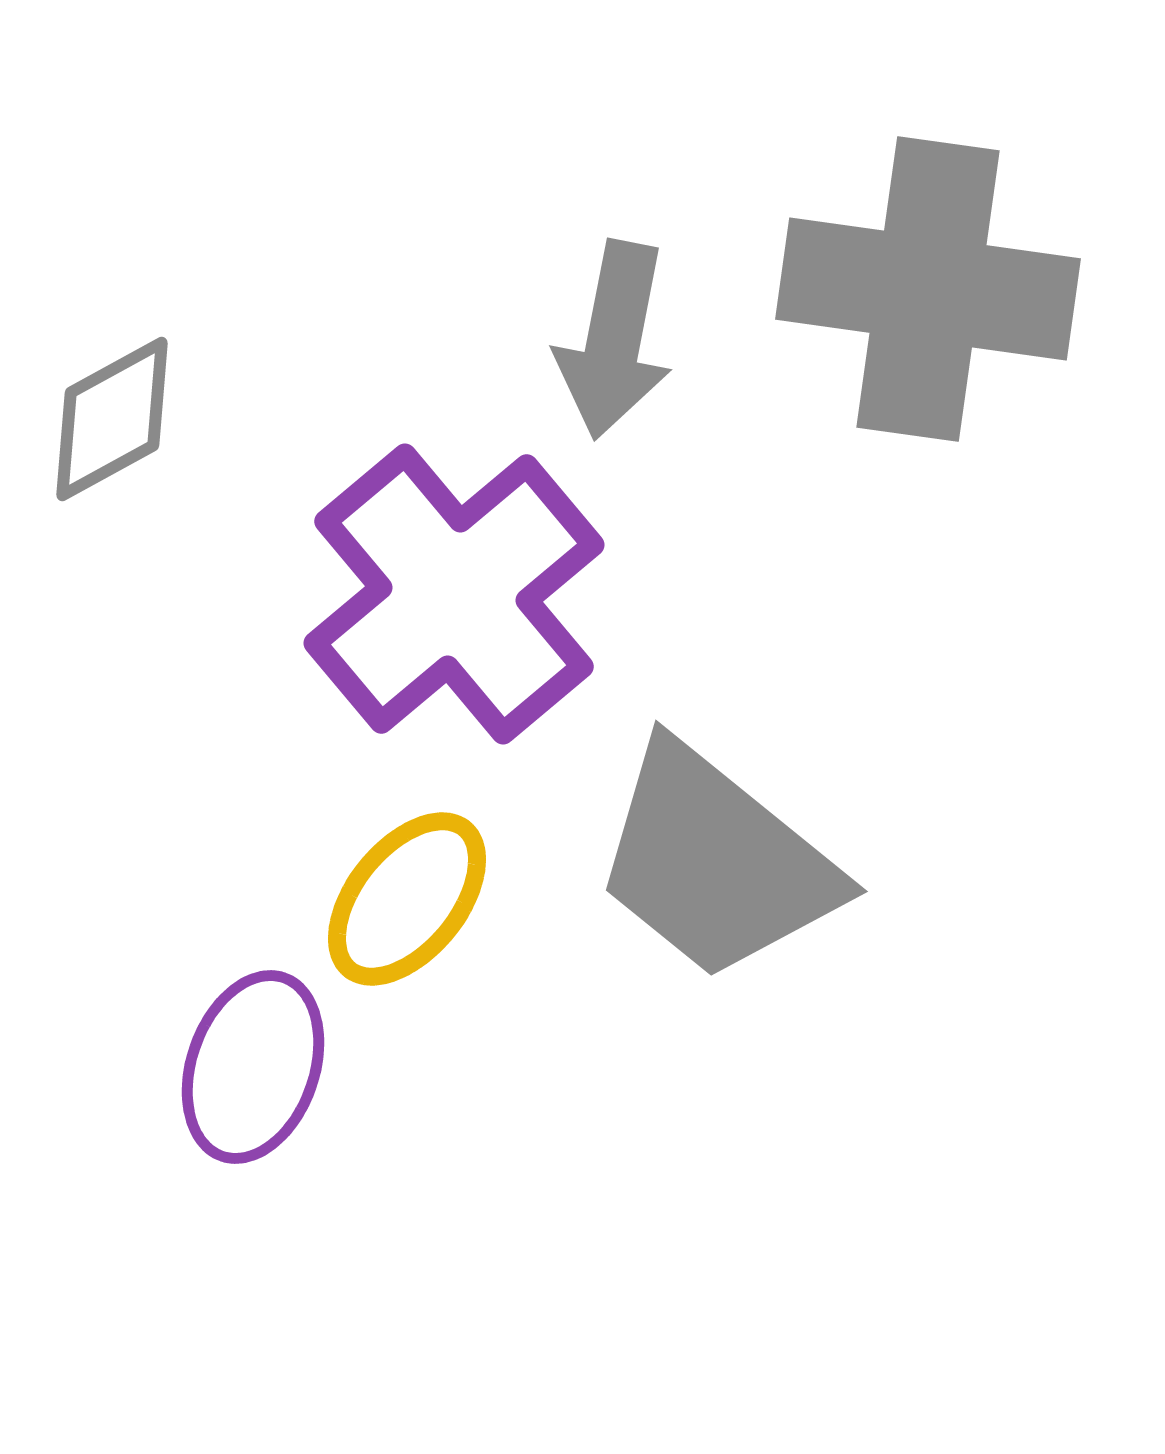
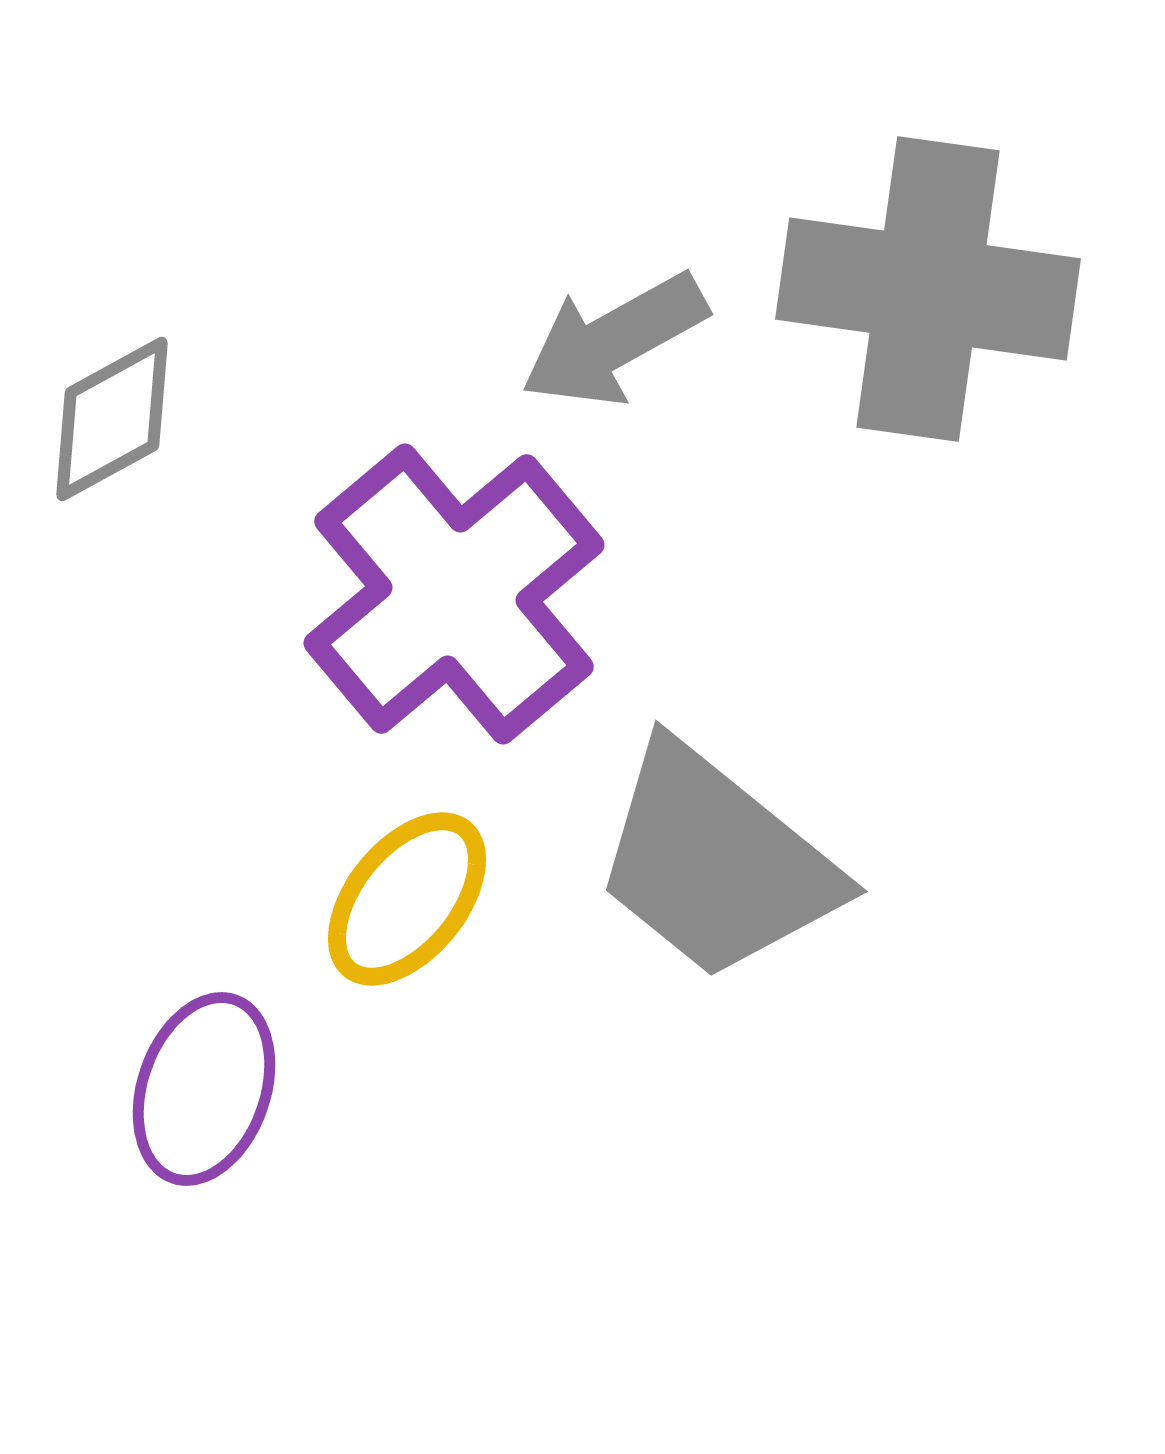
gray arrow: rotated 50 degrees clockwise
purple ellipse: moved 49 px left, 22 px down
